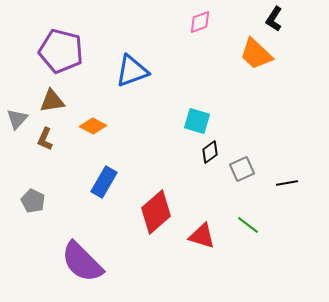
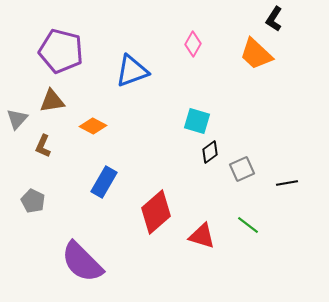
pink diamond: moved 7 px left, 22 px down; rotated 40 degrees counterclockwise
brown L-shape: moved 2 px left, 7 px down
